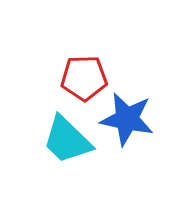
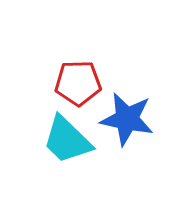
red pentagon: moved 6 px left, 5 px down
